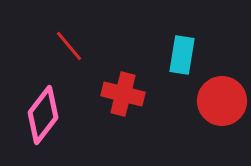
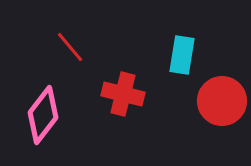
red line: moved 1 px right, 1 px down
